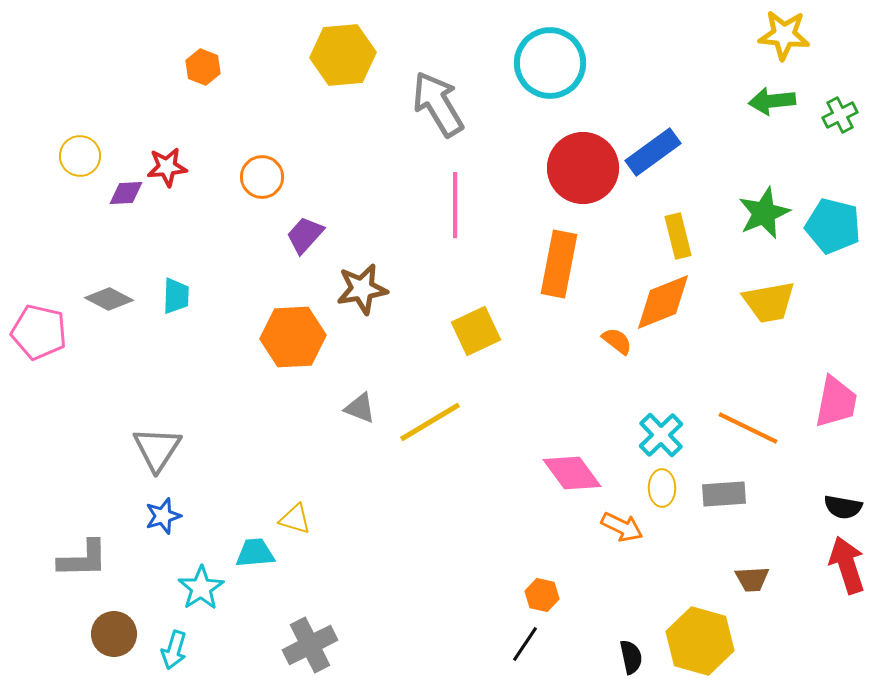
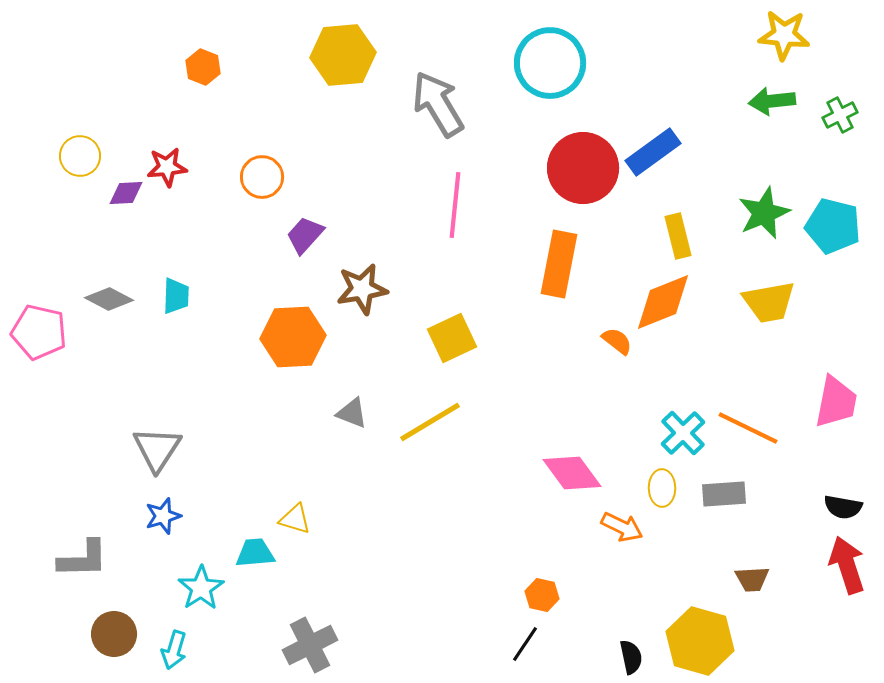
pink line at (455, 205): rotated 6 degrees clockwise
yellow square at (476, 331): moved 24 px left, 7 px down
gray triangle at (360, 408): moved 8 px left, 5 px down
cyan cross at (661, 435): moved 22 px right, 2 px up
